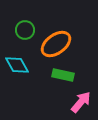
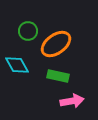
green circle: moved 3 px right, 1 px down
green rectangle: moved 5 px left, 1 px down
pink arrow: moved 9 px left, 1 px up; rotated 40 degrees clockwise
